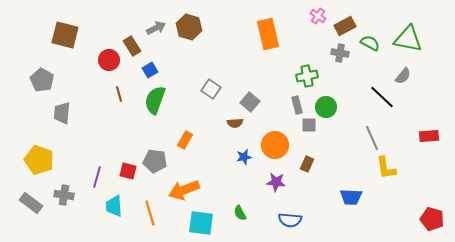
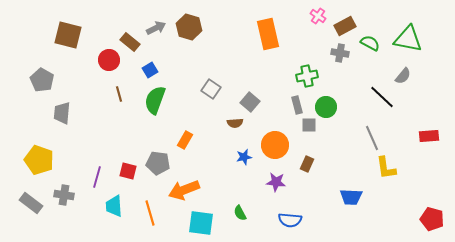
brown square at (65, 35): moved 3 px right
brown rectangle at (132, 46): moved 2 px left, 4 px up; rotated 18 degrees counterclockwise
gray pentagon at (155, 161): moved 3 px right, 2 px down
